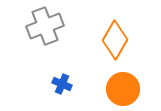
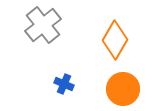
gray cross: moved 2 px left, 1 px up; rotated 18 degrees counterclockwise
blue cross: moved 2 px right
